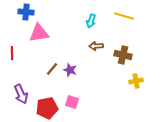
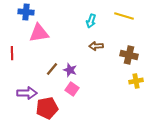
brown cross: moved 6 px right
purple arrow: moved 6 px right, 1 px up; rotated 66 degrees counterclockwise
pink square: moved 13 px up; rotated 16 degrees clockwise
